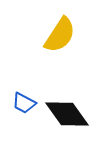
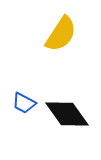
yellow semicircle: moved 1 px right, 1 px up
